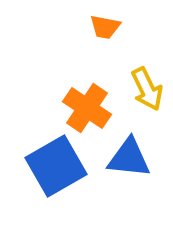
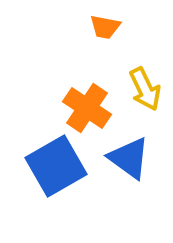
yellow arrow: moved 2 px left
blue triangle: rotated 30 degrees clockwise
